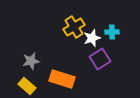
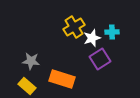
gray star: rotated 18 degrees clockwise
